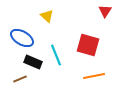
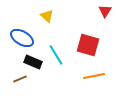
cyan line: rotated 10 degrees counterclockwise
